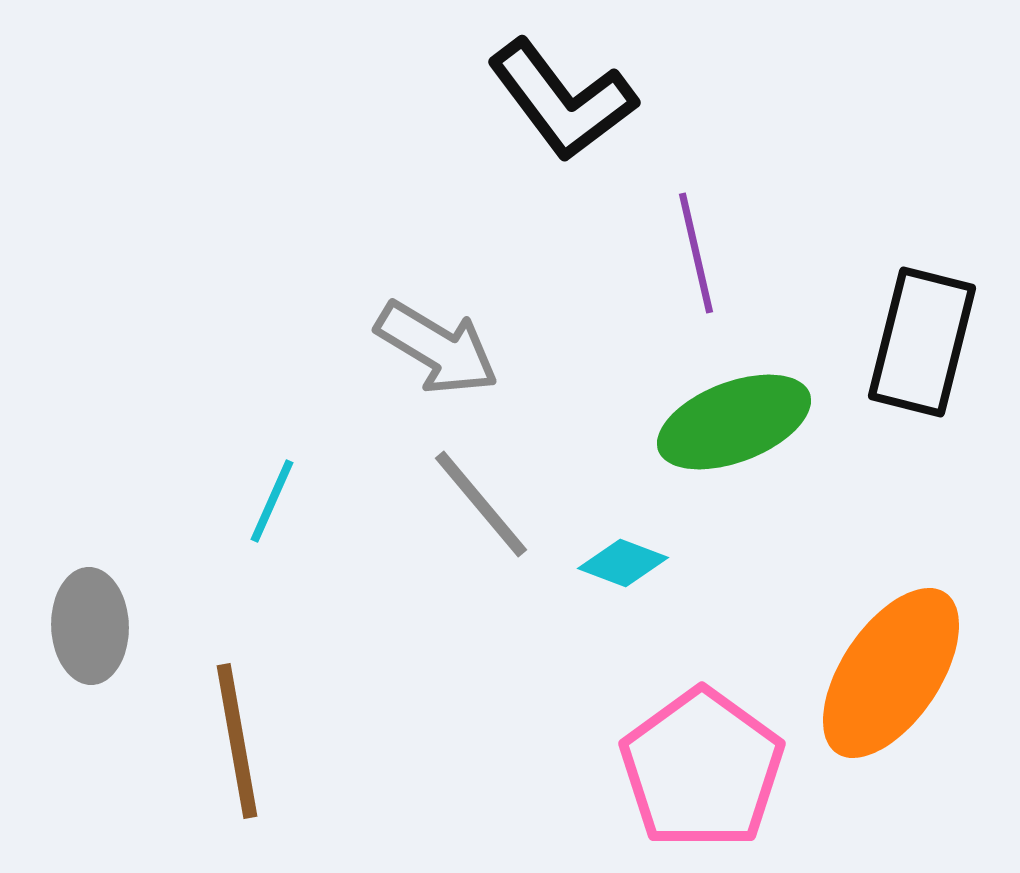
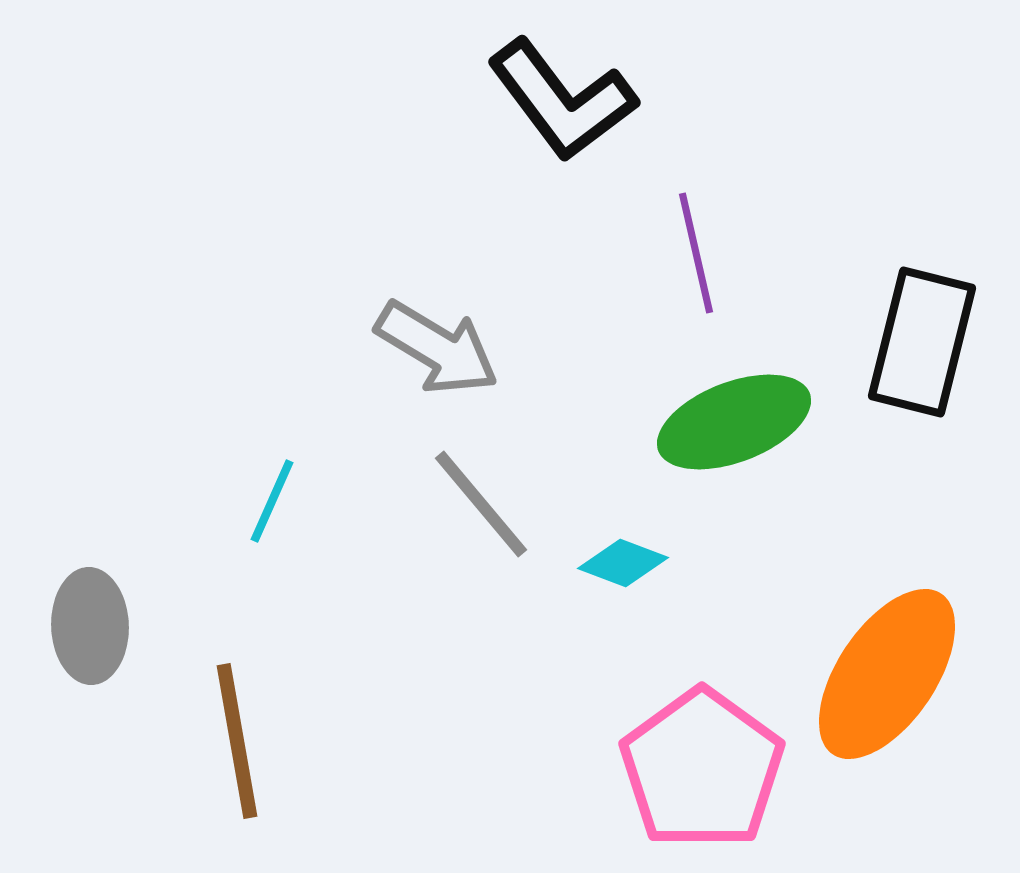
orange ellipse: moved 4 px left, 1 px down
